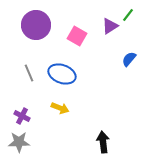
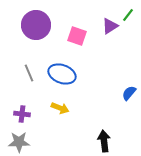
pink square: rotated 12 degrees counterclockwise
blue semicircle: moved 34 px down
purple cross: moved 2 px up; rotated 21 degrees counterclockwise
black arrow: moved 1 px right, 1 px up
